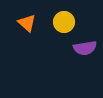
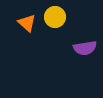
yellow circle: moved 9 px left, 5 px up
